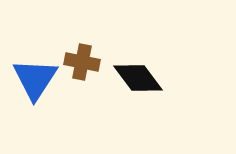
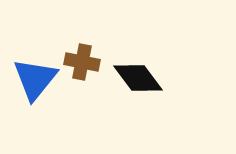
blue triangle: rotated 6 degrees clockwise
